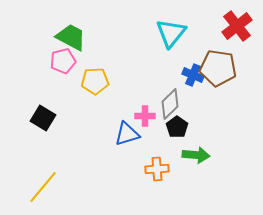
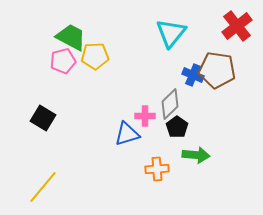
brown pentagon: moved 1 px left, 2 px down
yellow pentagon: moved 25 px up
